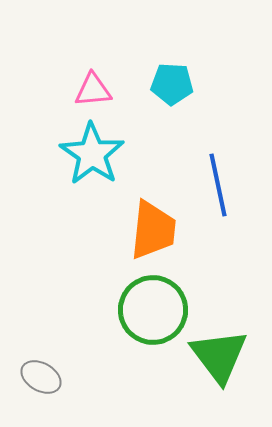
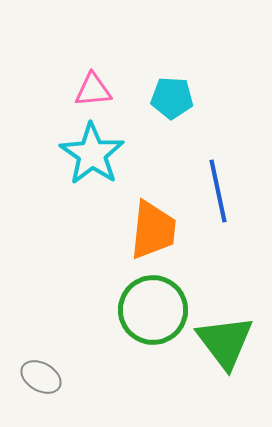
cyan pentagon: moved 14 px down
blue line: moved 6 px down
green triangle: moved 6 px right, 14 px up
